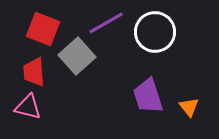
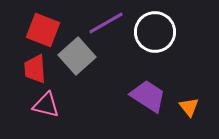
red square: moved 1 px down
red trapezoid: moved 1 px right, 3 px up
purple trapezoid: rotated 141 degrees clockwise
pink triangle: moved 18 px right, 2 px up
